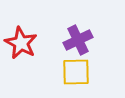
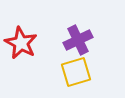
yellow square: rotated 16 degrees counterclockwise
